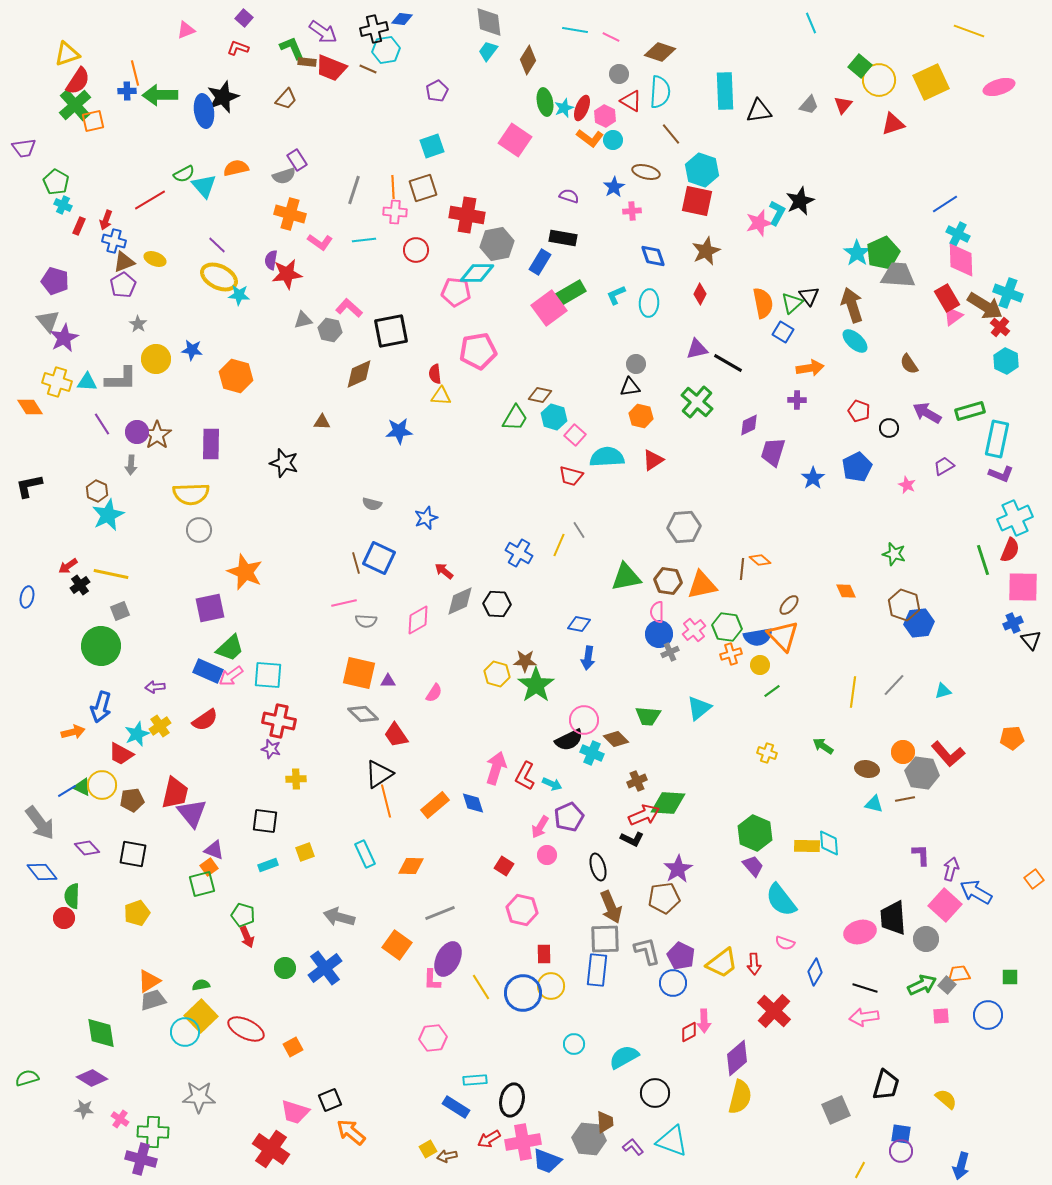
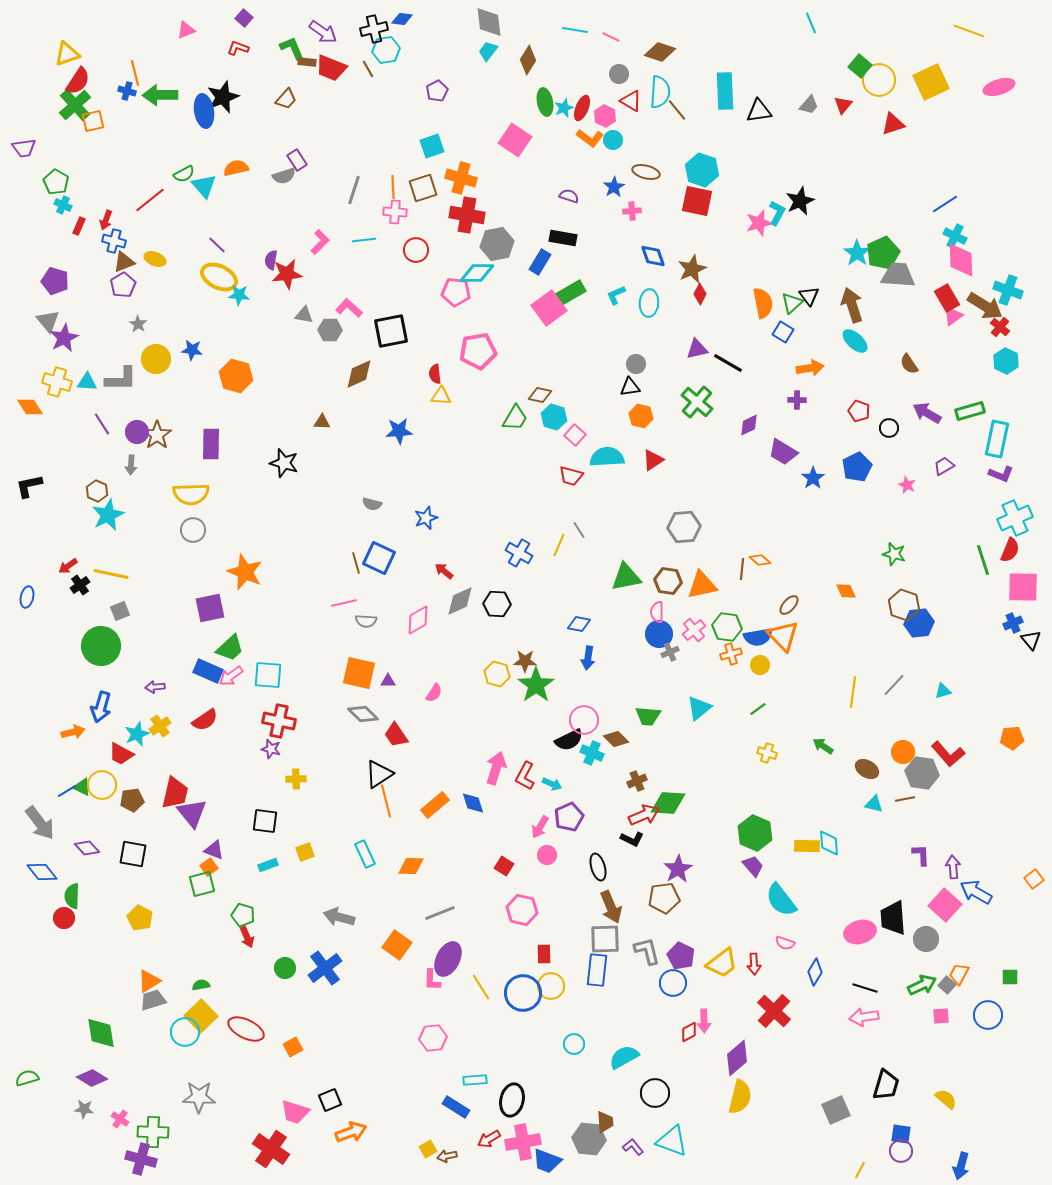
brown line at (368, 69): rotated 36 degrees clockwise
blue cross at (127, 91): rotated 18 degrees clockwise
brown line at (671, 134): moved 6 px right, 24 px up
red line at (150, 200): rotated 8 degrees counterclockwise
orange cross at (290, 214): moved 171 px right, 36 px up
cyan cross at (958, 234): moved 3 px left, 2 px down
pink L-shape at (320, 242): rotated 80 degrees counterclockwise
brown star at (706, 251): moved 14 px left, 18 px down
cyan cross at (1008, 293): moved 3 px up
gray triangle at (303, 320): moved 1 px right, 5 px up; rotated 24 degrees clockwise
gray hexagon at (330, 330): rotated 10 degrees counterclockwise
purple trapezoid at (773, 452): moved 10 px right; rotated 76 degrees counterclockwise
gray circle at (199, 530): moved 6 px left
green line at (772, 691): moved 14 px left, 18 px down
brown ellipse at (867, 769): rotated 20 degrees clockwise
purple arrow at (951, 869): moved 2 px right, 2 px up; rotated 20 degrees counterclockwise
yellow pentagon at (137, 913): moved 3 px right, 5 px down; rotated 25 degrees counterclockwise
orange trapezoid at (959, 974): rotated 55 degrees counterclockwise
orange arrow at (351, 1132): rotated 120 degrees clockwise
